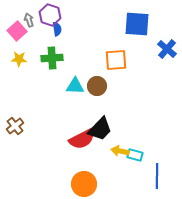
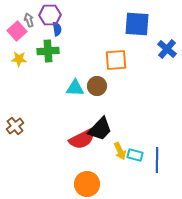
purple hexagon: rotated 20 degrees counterclockwise
green cross: moved 4 px left, 7 px up
cyan triangle: moved 2 px down
yellow arrow: rotated 126 degrees counterclockwise
blue line: moved 16 px up
orange circle: moved 3 px right
